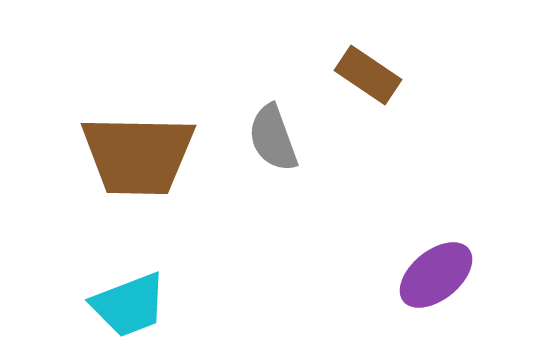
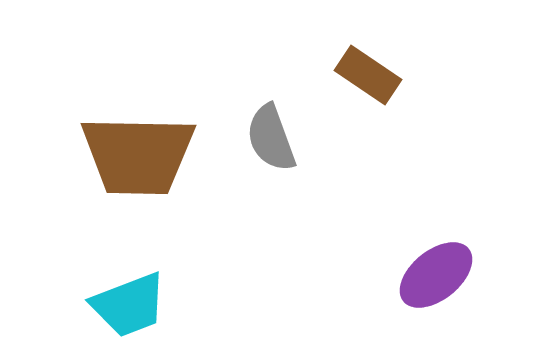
gray semicircle: moved 2 px left
